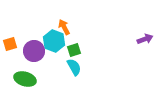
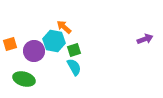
orange arrow: rotated 21 degrees counterclockwise
cyan hexagon: rotated 10 degrees counterclockwise
green ellipse: moved 1 px left
